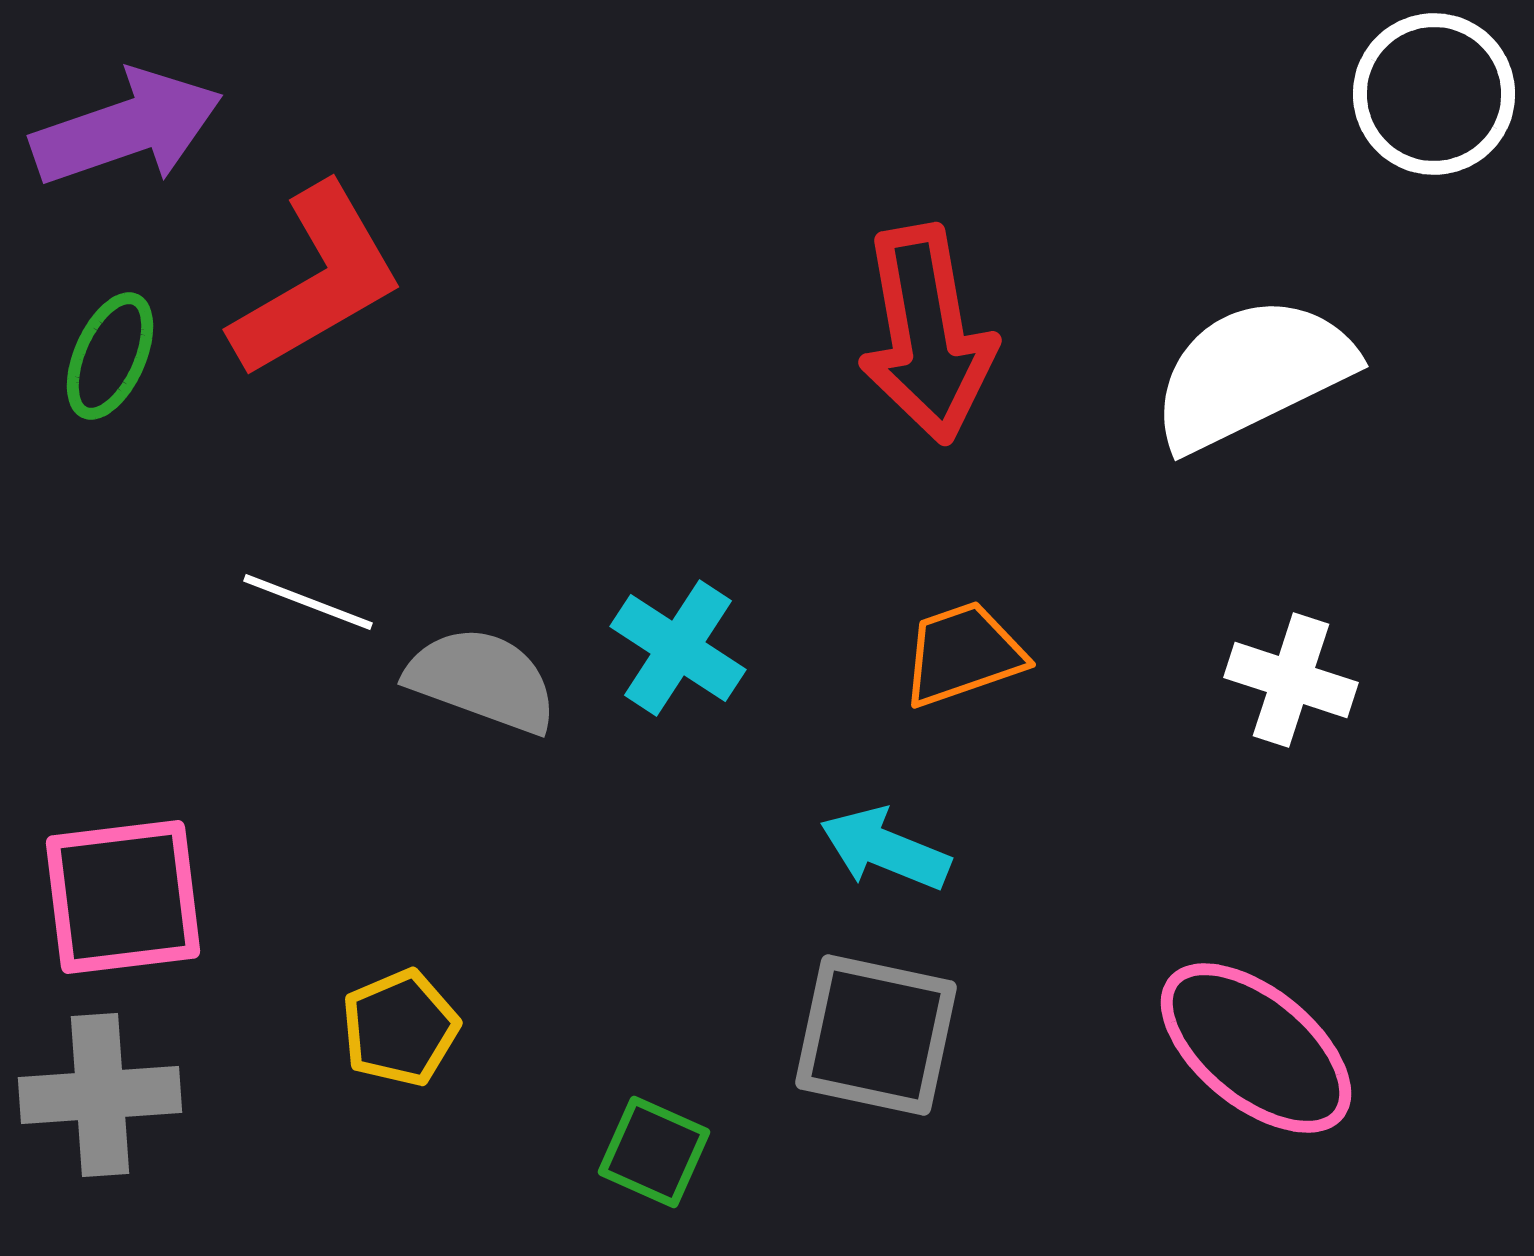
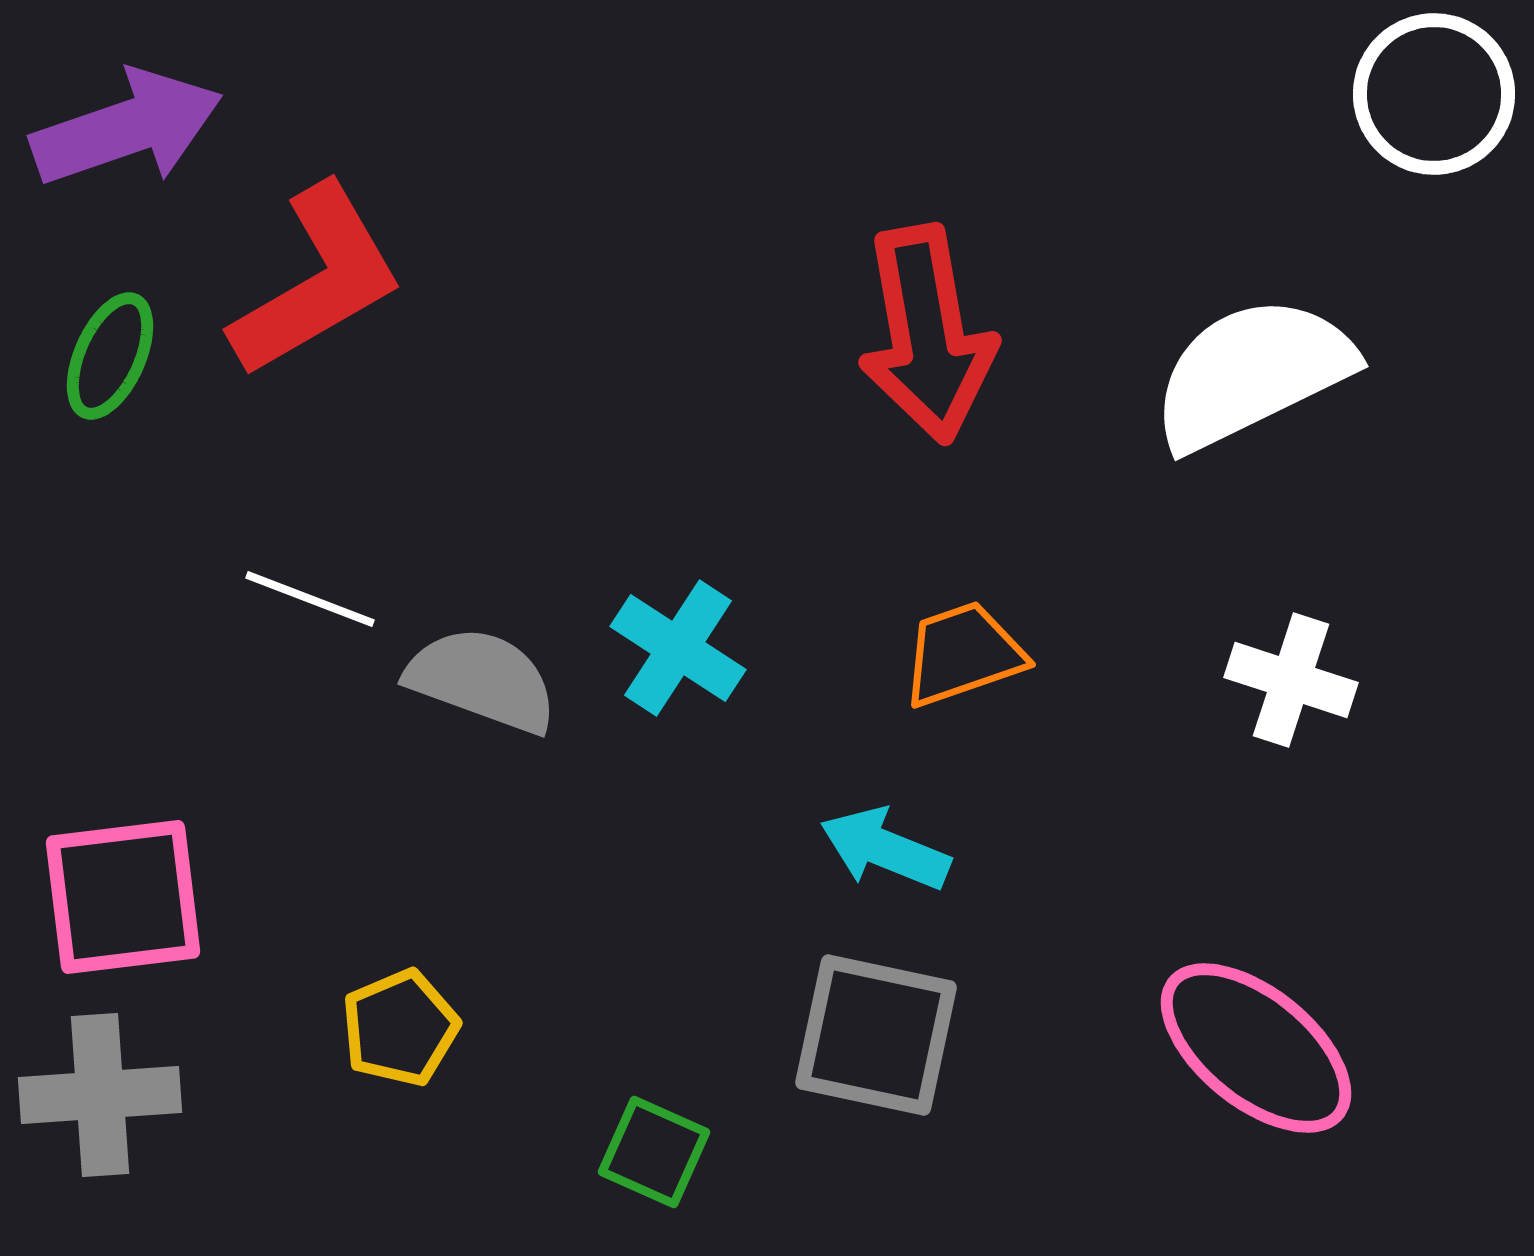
white line: moved 2 px right, 3 px up
